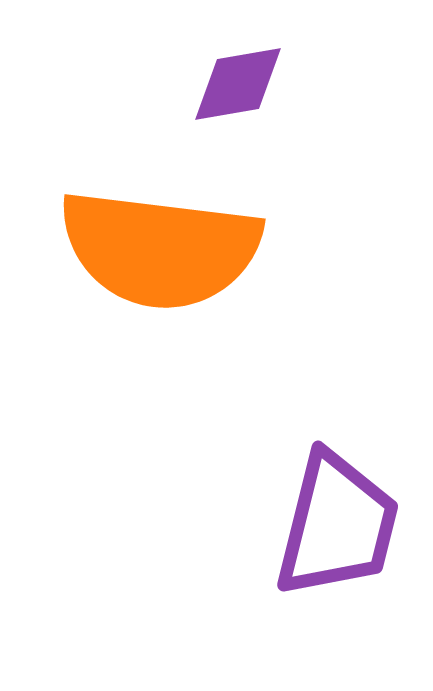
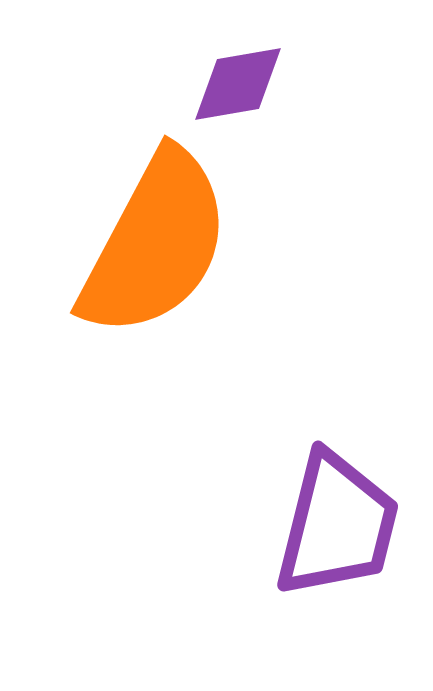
orange semicircle: moved 5 px left, 5 px up; rotated 69 degrees counterclockwise
